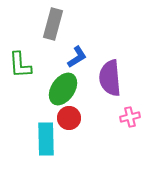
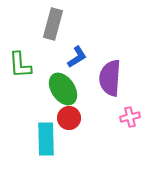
purple semicircle: rotated 9 degrees clockwise
green ellipse: rotated 68 degrees counterclockwise
